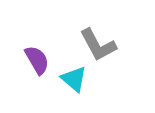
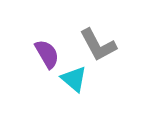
purple semicircle: moved 10 px right, 6 px up
